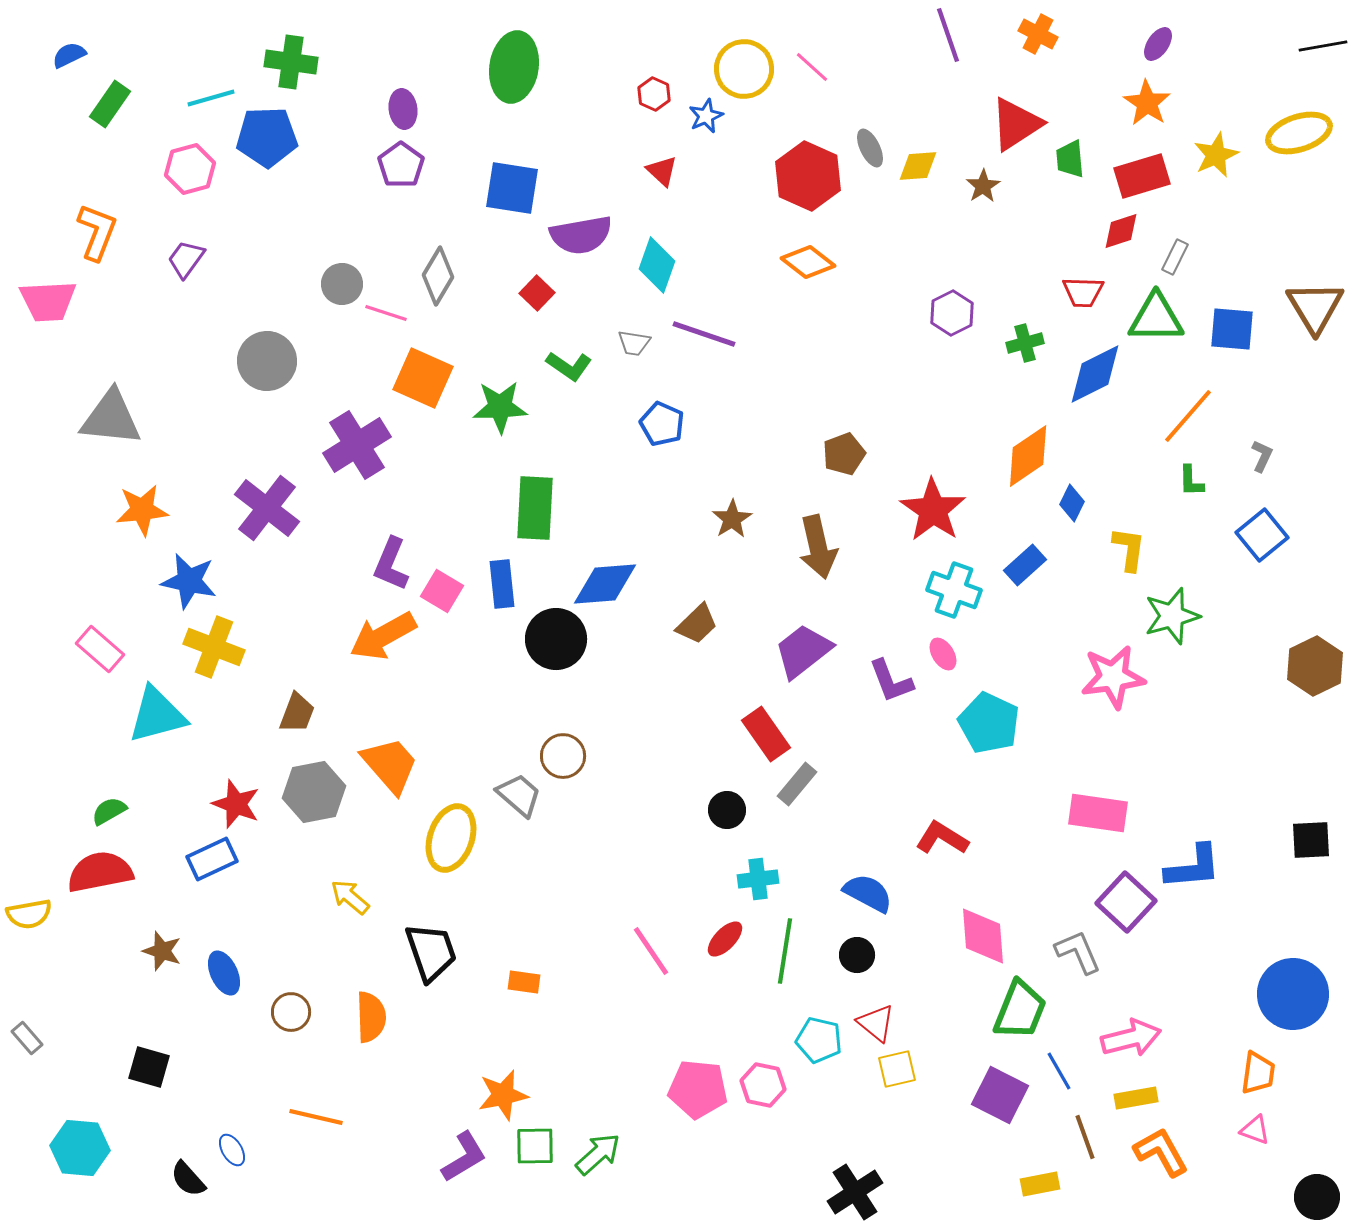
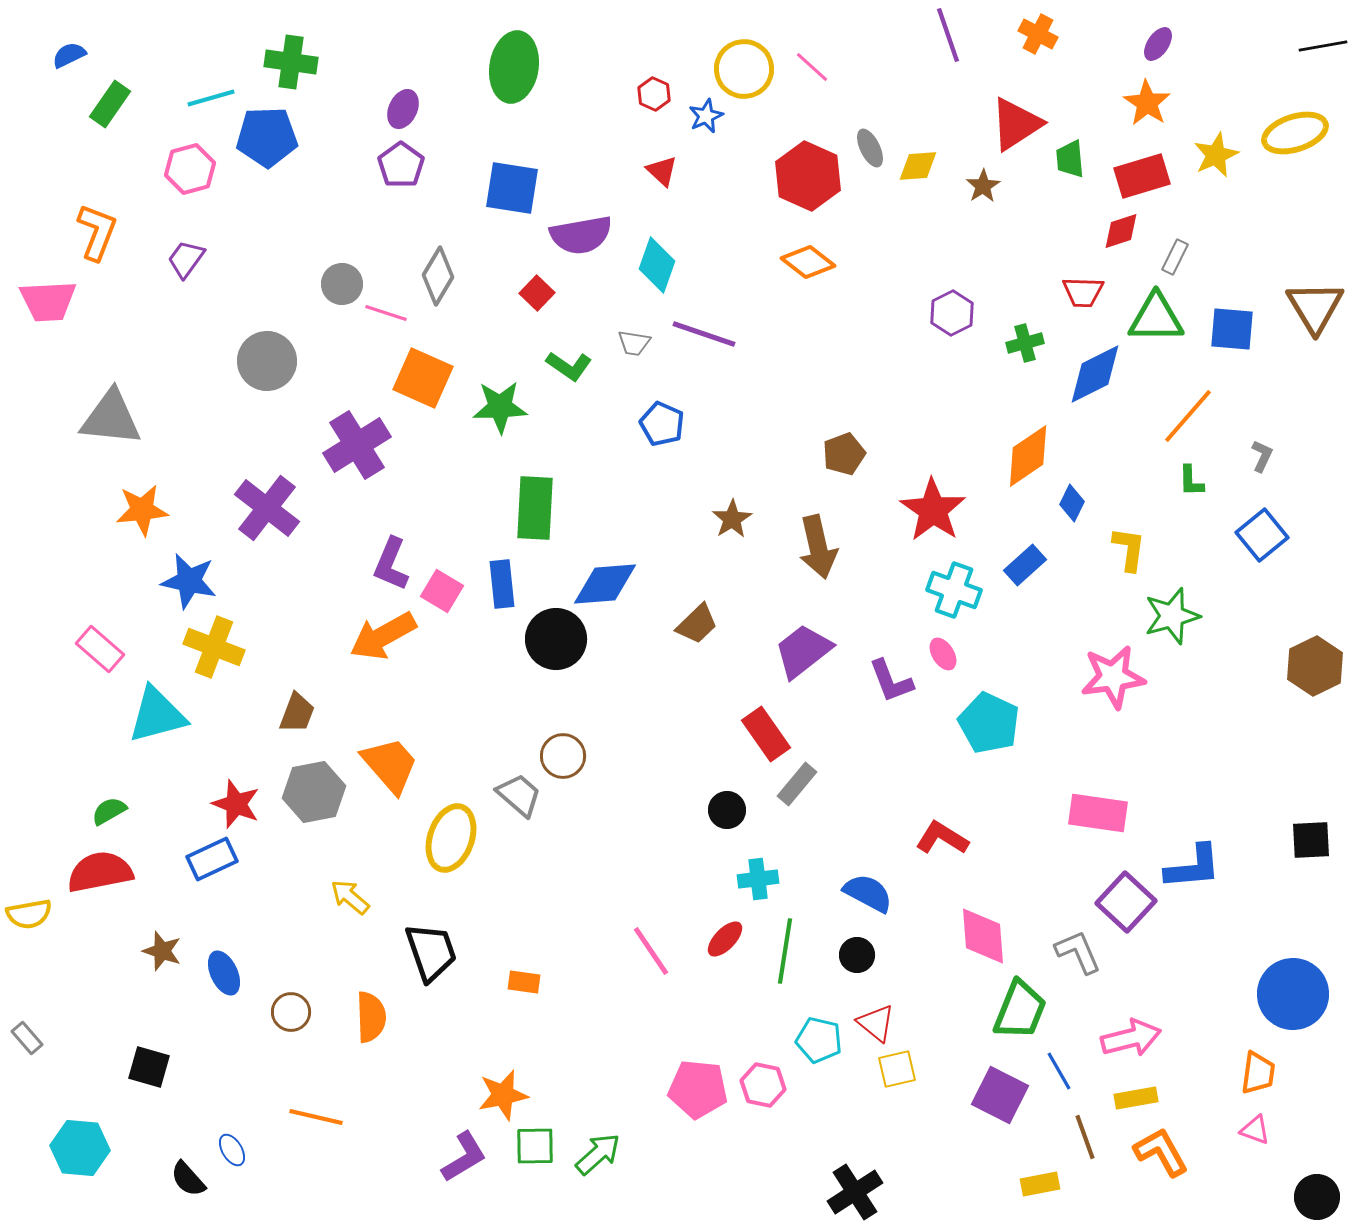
purple ellipse at (403, 109): rotated 33 degrees clockwise
yellow ellipse at (1299, 133): moved 4 px left
